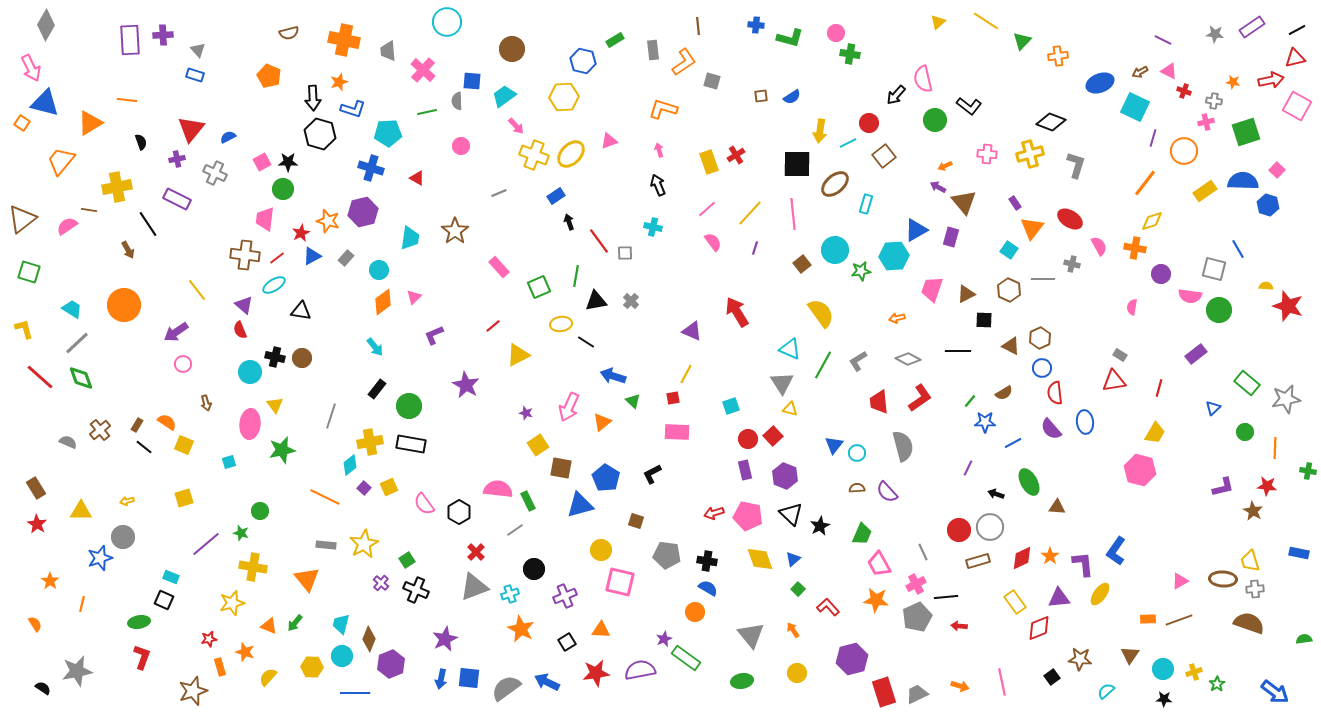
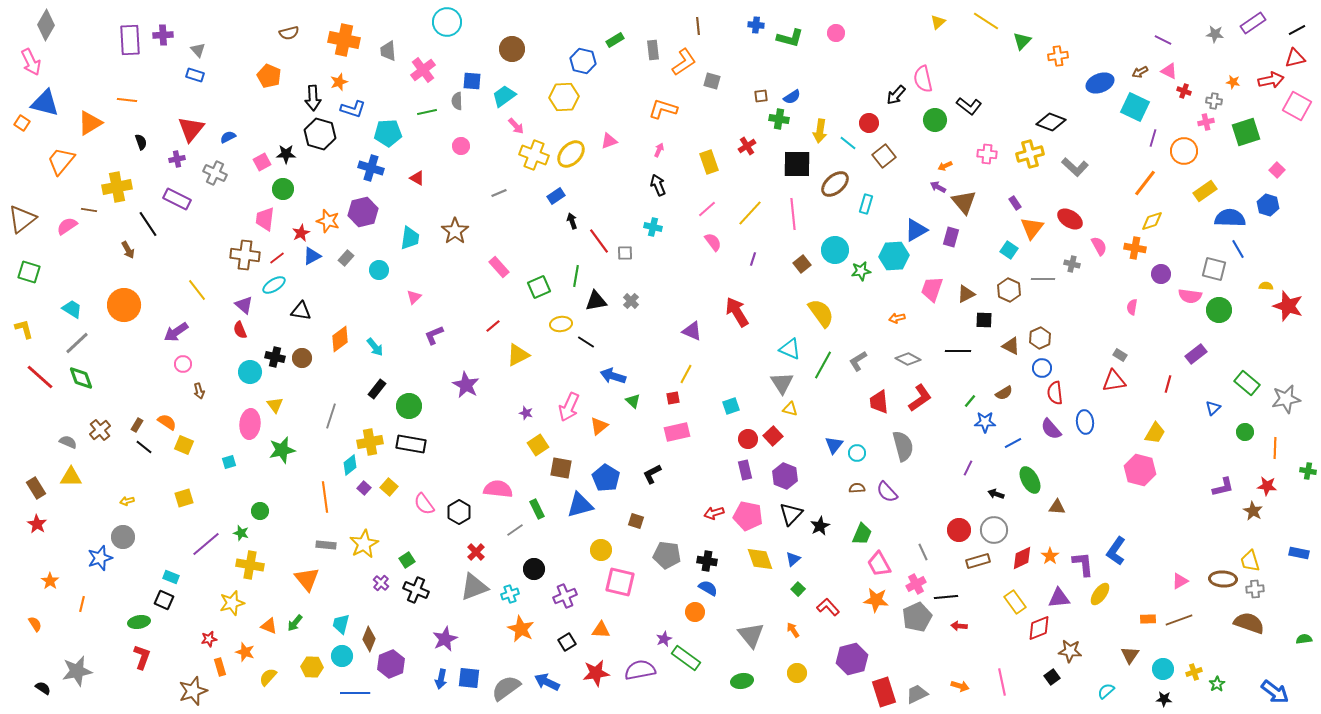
purple rectangle at (1252, 27): moved 1 px right, 4 px up
green cross at (850, 54): moved 71 px left, 65 px down
pink arrow at (31, 68): moved 6 px up
pink cross at (423, 70): rotated 10 degrees clockwise
cyan line at (848, 143): rotated 66 degrees clockwise
pink arrow at (659, 150): rotated 40 degrees clockwise
red cross at (736, 155): moved 11 px right, 9 px up
black star at (288, 162): moved 2 px left, 8 px up
gray L-shape at (1076, 165): moved 1 px left, 2 px down; rotated 116 degrees clockwise
blue semicircle at (1243, 181): moved 13 px left, 37 px down
black arrow at (569, 222): moved 3 px right, 1 px up
purple line at (755, 248): moved 2 px left, 11 px down
orange diamond at (383, 302): moved 43 px left, 37 px down
red line at (1159, 388): moved 9 px right, 4 px up
brown arrow at (206, 403): moved 7 px left, 12 px up
orange triangle at (602, 422): moved 3 px left, 4 px down
pink rectangle at (677, 432): rotated 15 degrees counterclockwise
green ellipse at (1029, 482): moved 1 px right, 2 px up
yellow square at (389, 487): rotated 24 degrees counterclockwise
orange line at (325, 497): rotated 56 degrees clockwise
green rectangle at (528, 501): moved 9 px right, 8 px down
yellow triangle at (81, 511): moved 10 px left, 34 px up
black triangle at (791, 514): rotated 30 degrees clockwise
gray circle at (990, 527): moved 4 px right, 3 px down
yellow cross at (253, 567): moved 3 px left, 2 px up
brown star at (1080, 659): moved 10 px left, 8 px up
